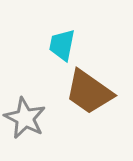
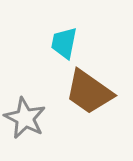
cyan trapezoid: moved 2 px right, 2 px up
